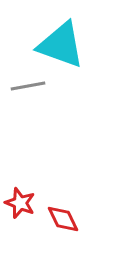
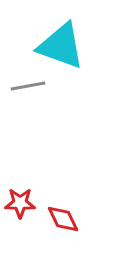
cyan triangle: moved 1 px down
red star: rotated 20 degrees counterclockwise
